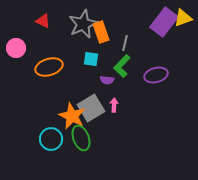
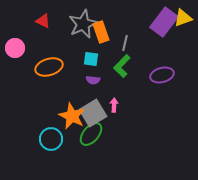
pink circle: moved 1 px left
purple ellipse: moved 6 px right
purple semicircle: moved 14 px left
gray square: moved 2 px right, 5 px down
green ellipse: moved 10 px right, 4 px up; rotated 60 degrees clockwise
